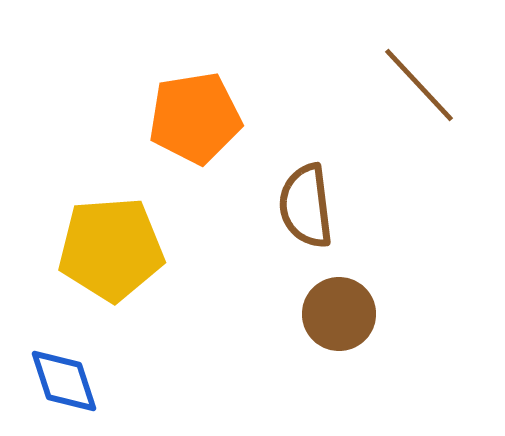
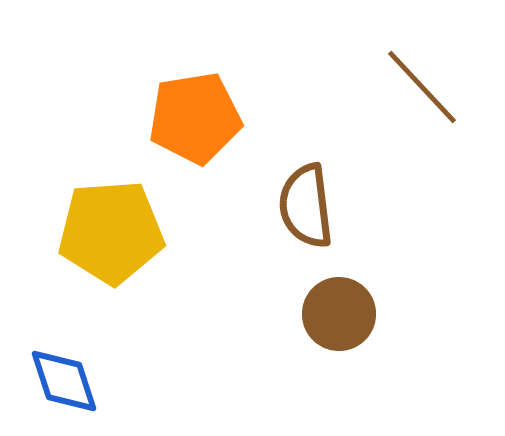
brown line: moved 3 px right, 2 px down
yellow pentagon: moved 17 px up
